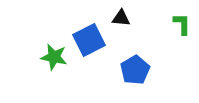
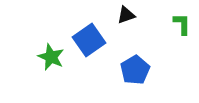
black triangle: moved 5 px right, 3 px up; rotated 24 degrees counterclockwise
blue square: rotated 8 degrees counterclockwise
green star: moved 3 px left; rotated 12 degrees clockwise
